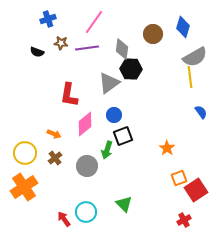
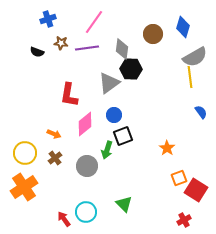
red square: rotated 25 degrees counterclockwise
